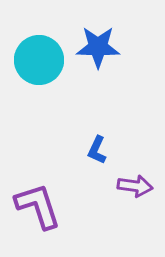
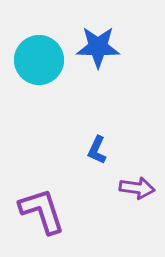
purple arrow: moved 2 px right, 2 px down
purple L-shape: moved 4 px right, 5 px down
